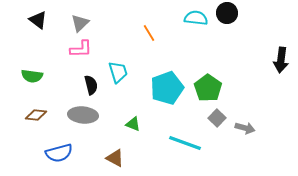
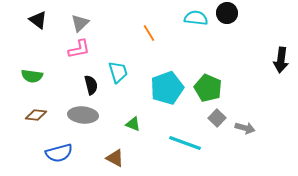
pink L-shape: moved 2 px left; rotated 10 degrees counterclockwise
green pentagon: rotated 12 degrees counterclockwise
